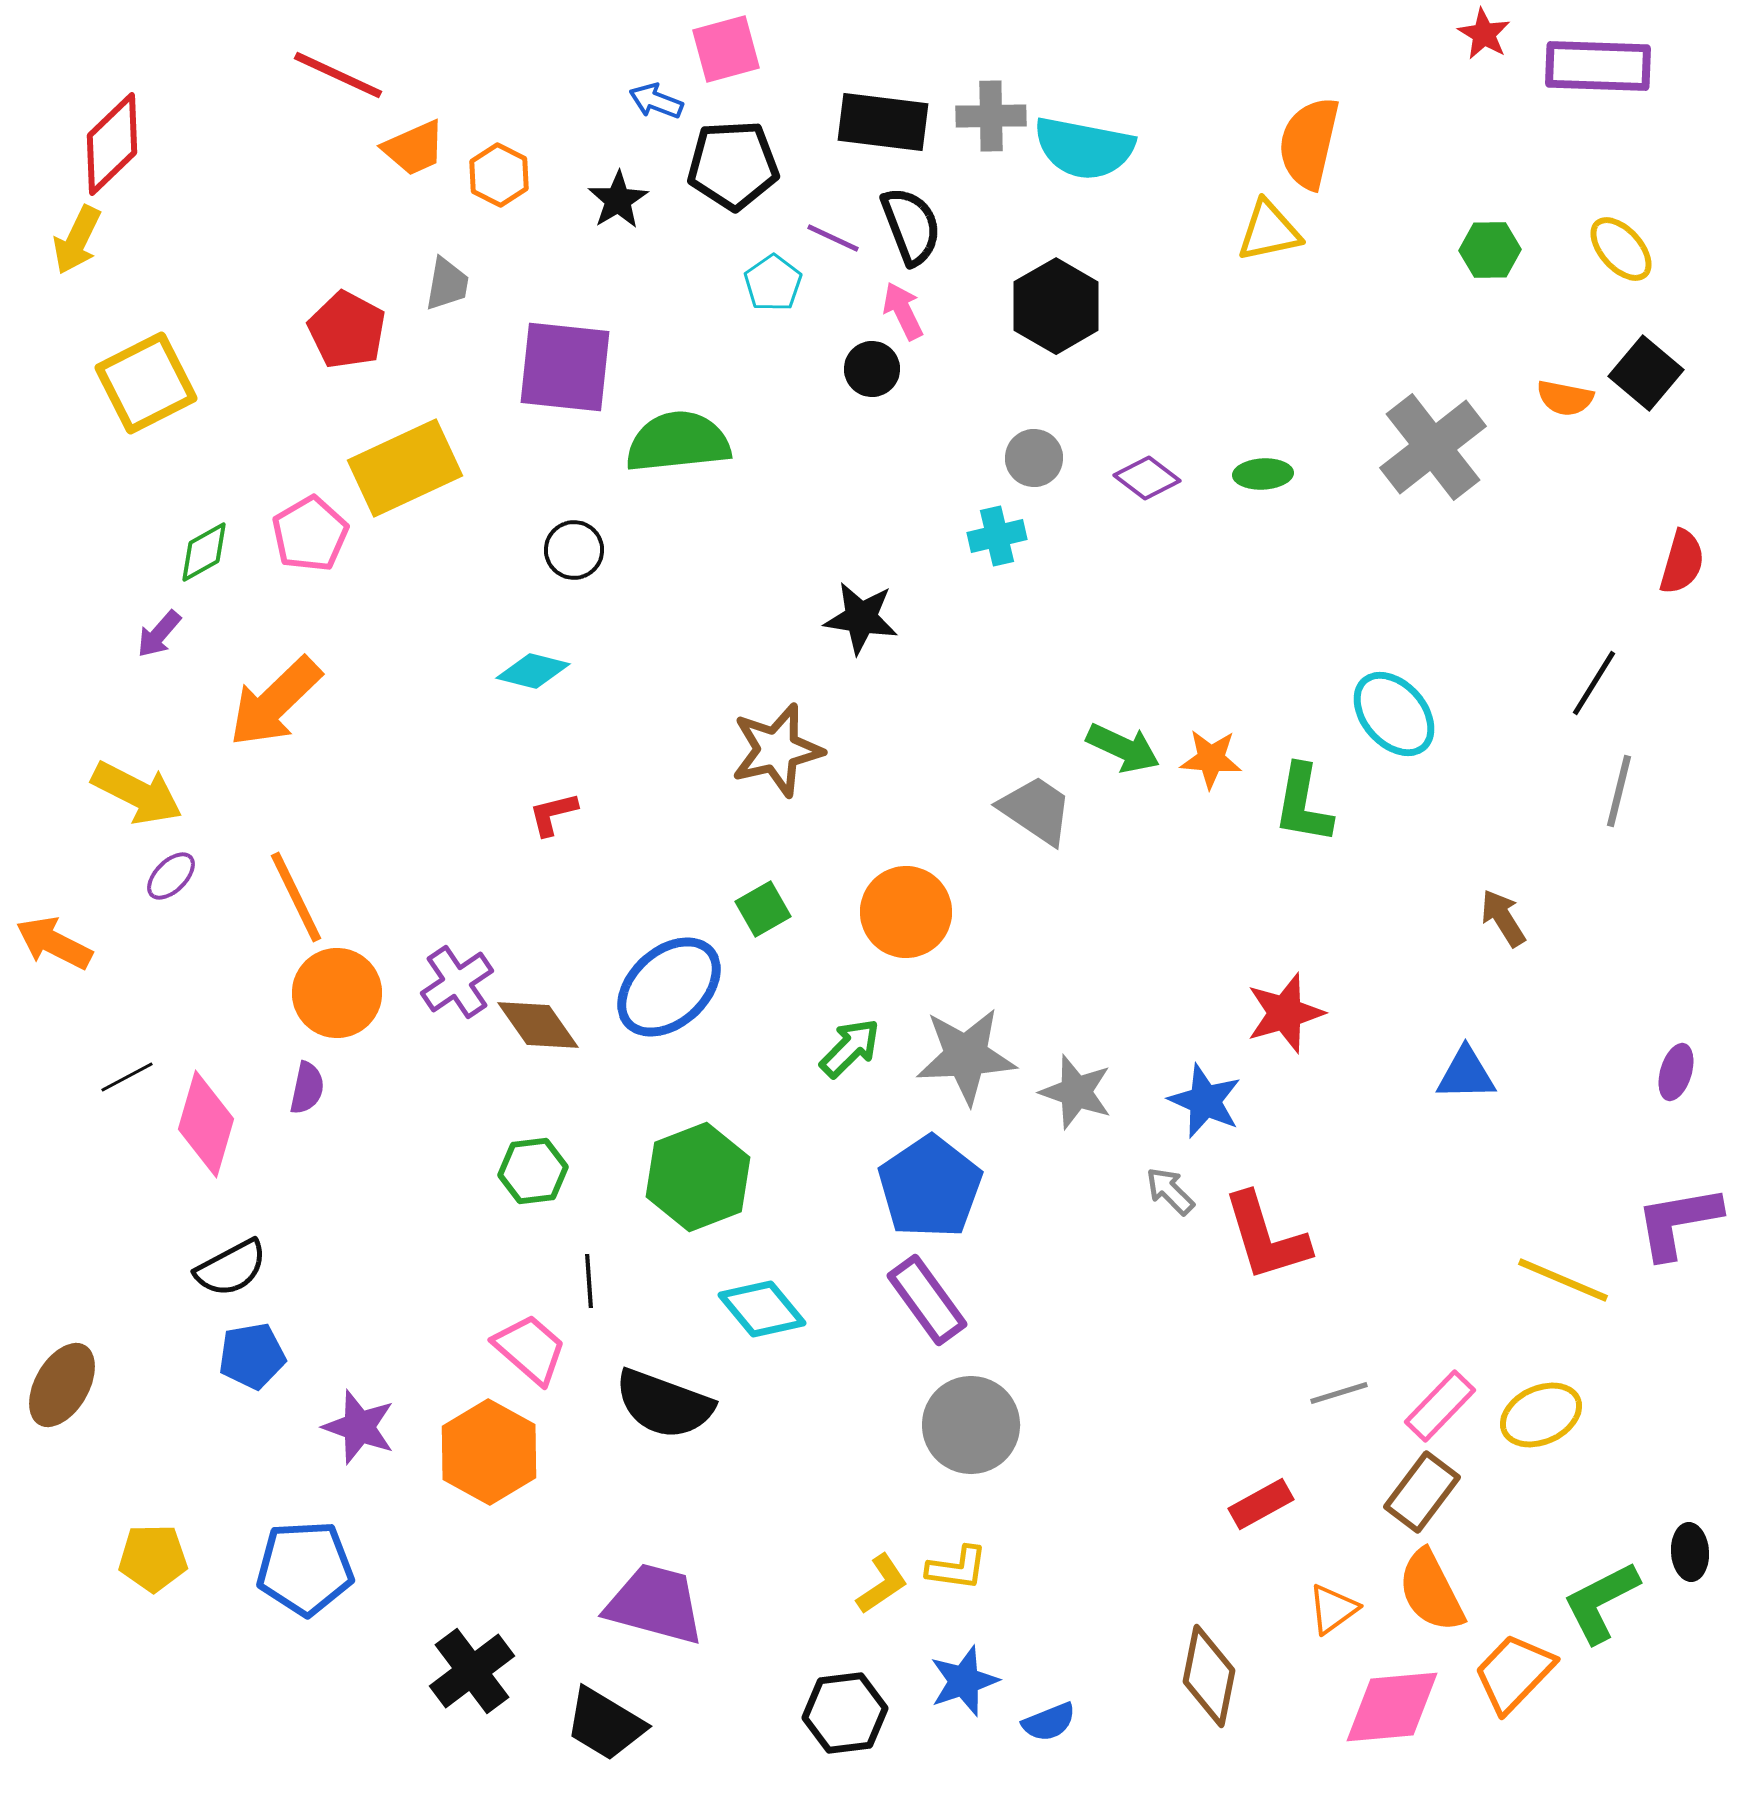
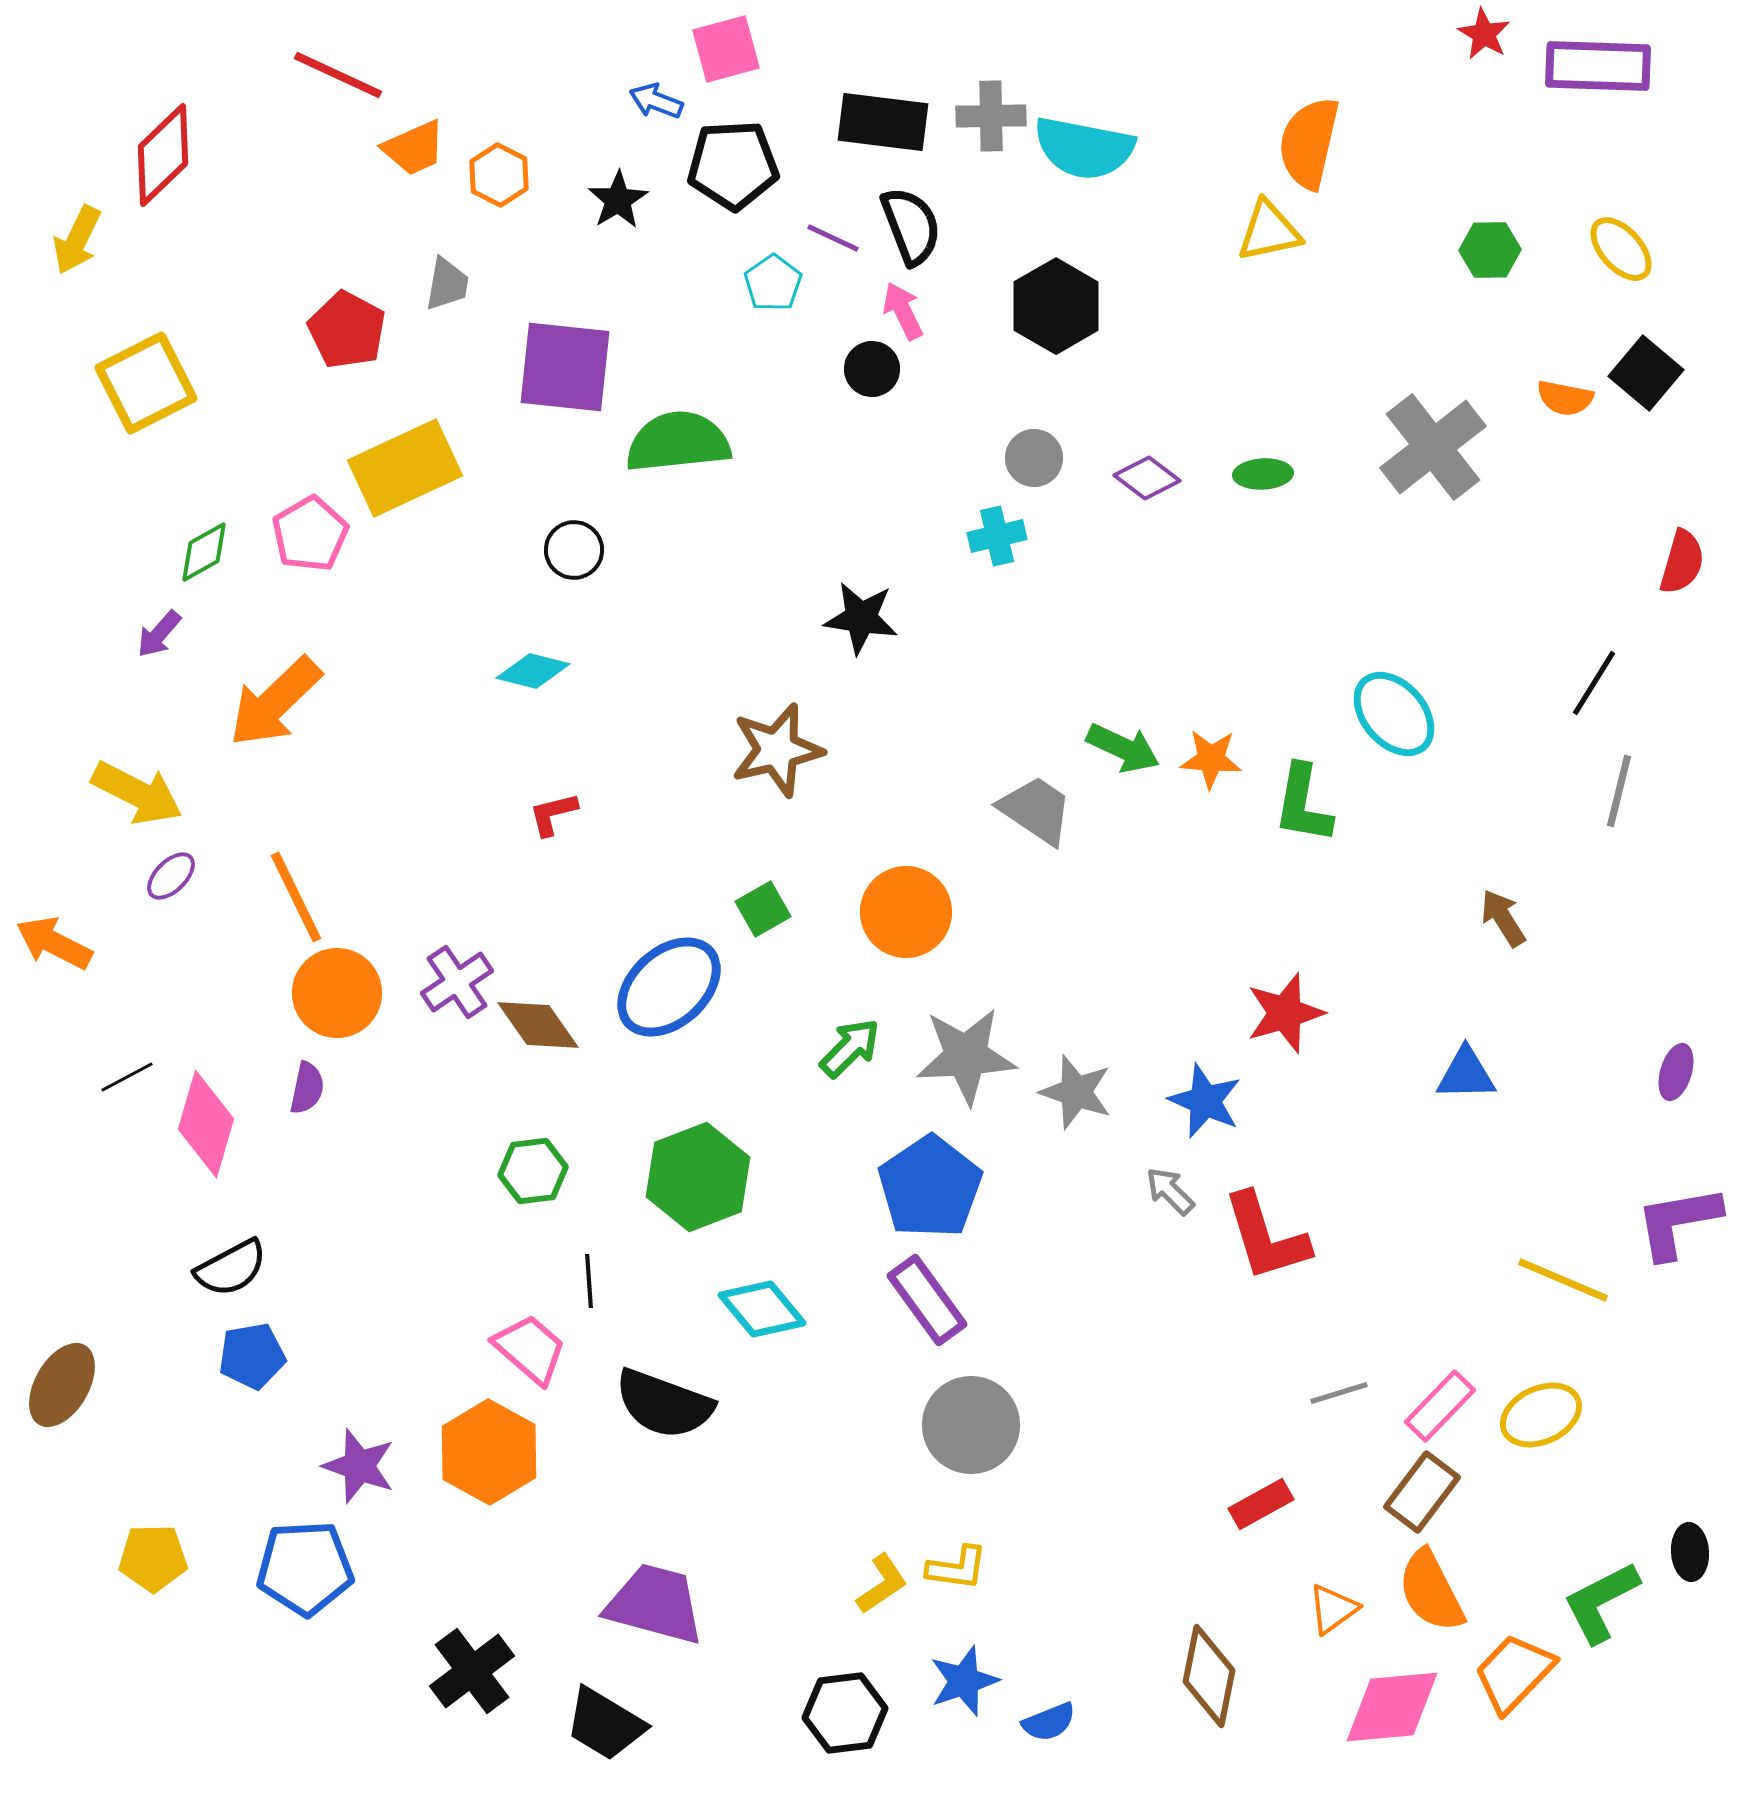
red diamond at (112, 144): moved 51 px right, 11 px down
purple star at (359, 1427): moved 39 px down
